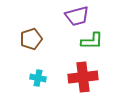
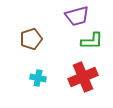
red cross: rotated 16 degrees counterclockwise
